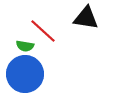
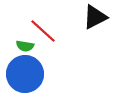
black triangle: moved 9 px right, 1 px up; rotated 36 degrees counterclockwise
